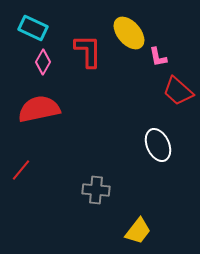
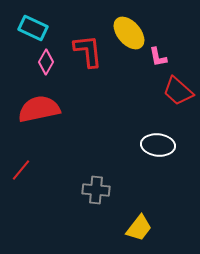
red L-shape: rotated 6 degrees counterclockwise
pink diamond: moved 3 px right
white ellipse: rotated 60 degrees counterclockwise
yellow trapezoid: moved 1 px right, 3 px up
